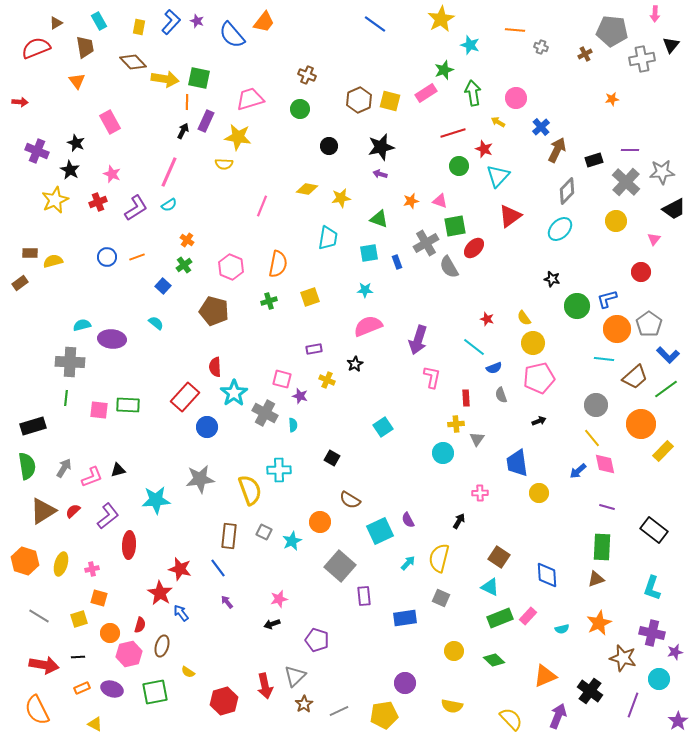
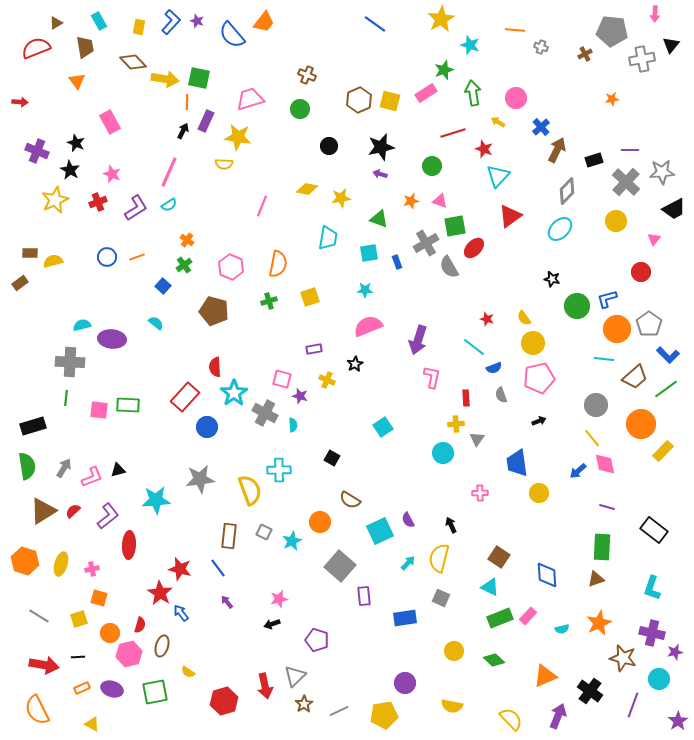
green circle at (459, 166): moved 27 px left
black arrow at (459, 521): moved 8 px left, 4 px down; rotated 56 degrees counterclockwise
yellow triangle at (95, 724): moved 3 px left
